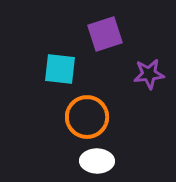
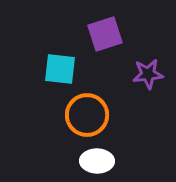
purple star: moved 1 px left
orange circle: moved 2 px up
